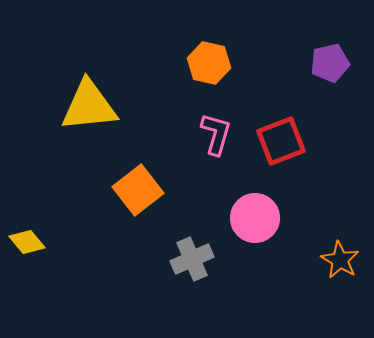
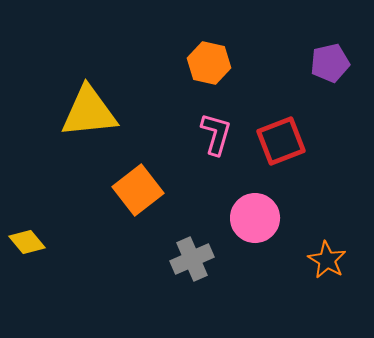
yellow triangle: moved 6 px down
orange star: moved 13 px left
